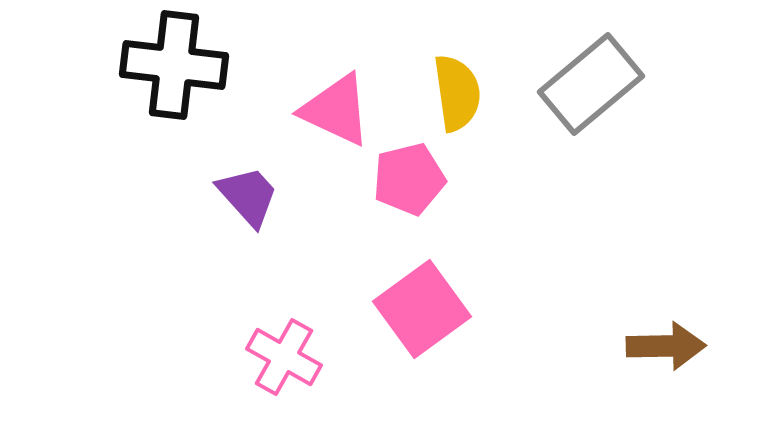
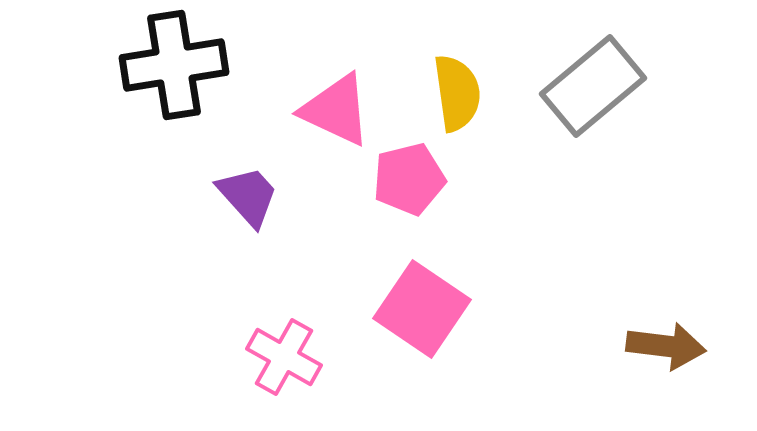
black cross: rotated 16 degrees counterclockwise
gray rectangle: moved 2 px right, 2 px down
pink square: rotated 20 degrees counterclockwise
brown arrow: rotated 8 degrees clockwise
